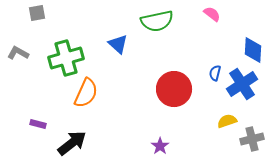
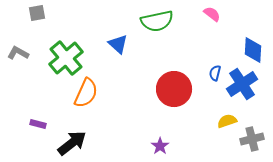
green cross: rotated 24 degrees counterclockwise
